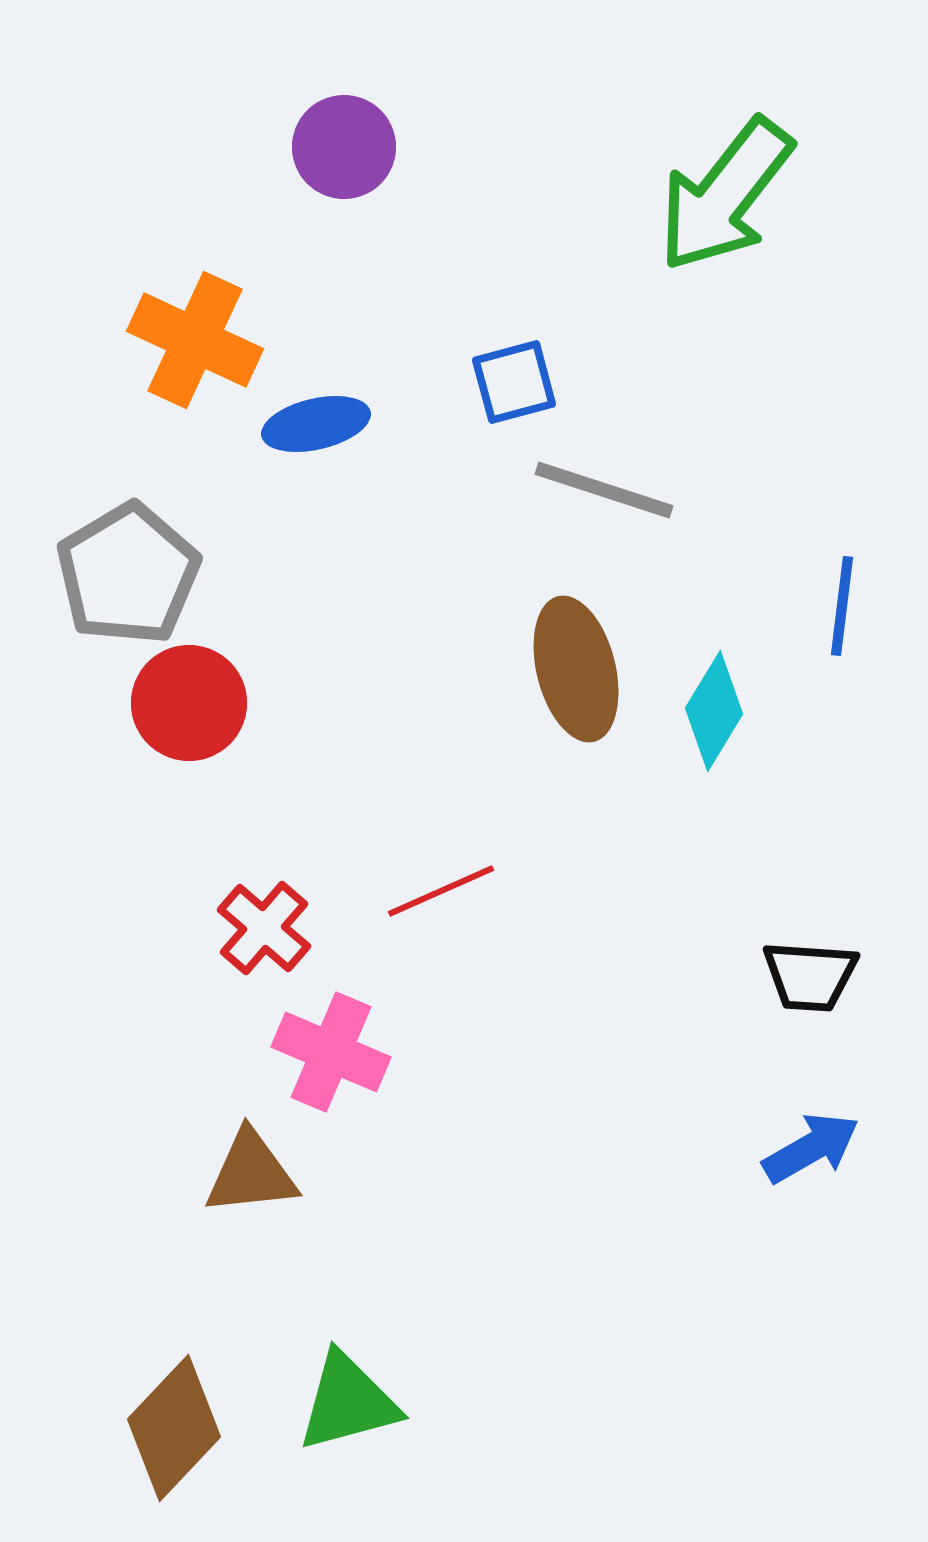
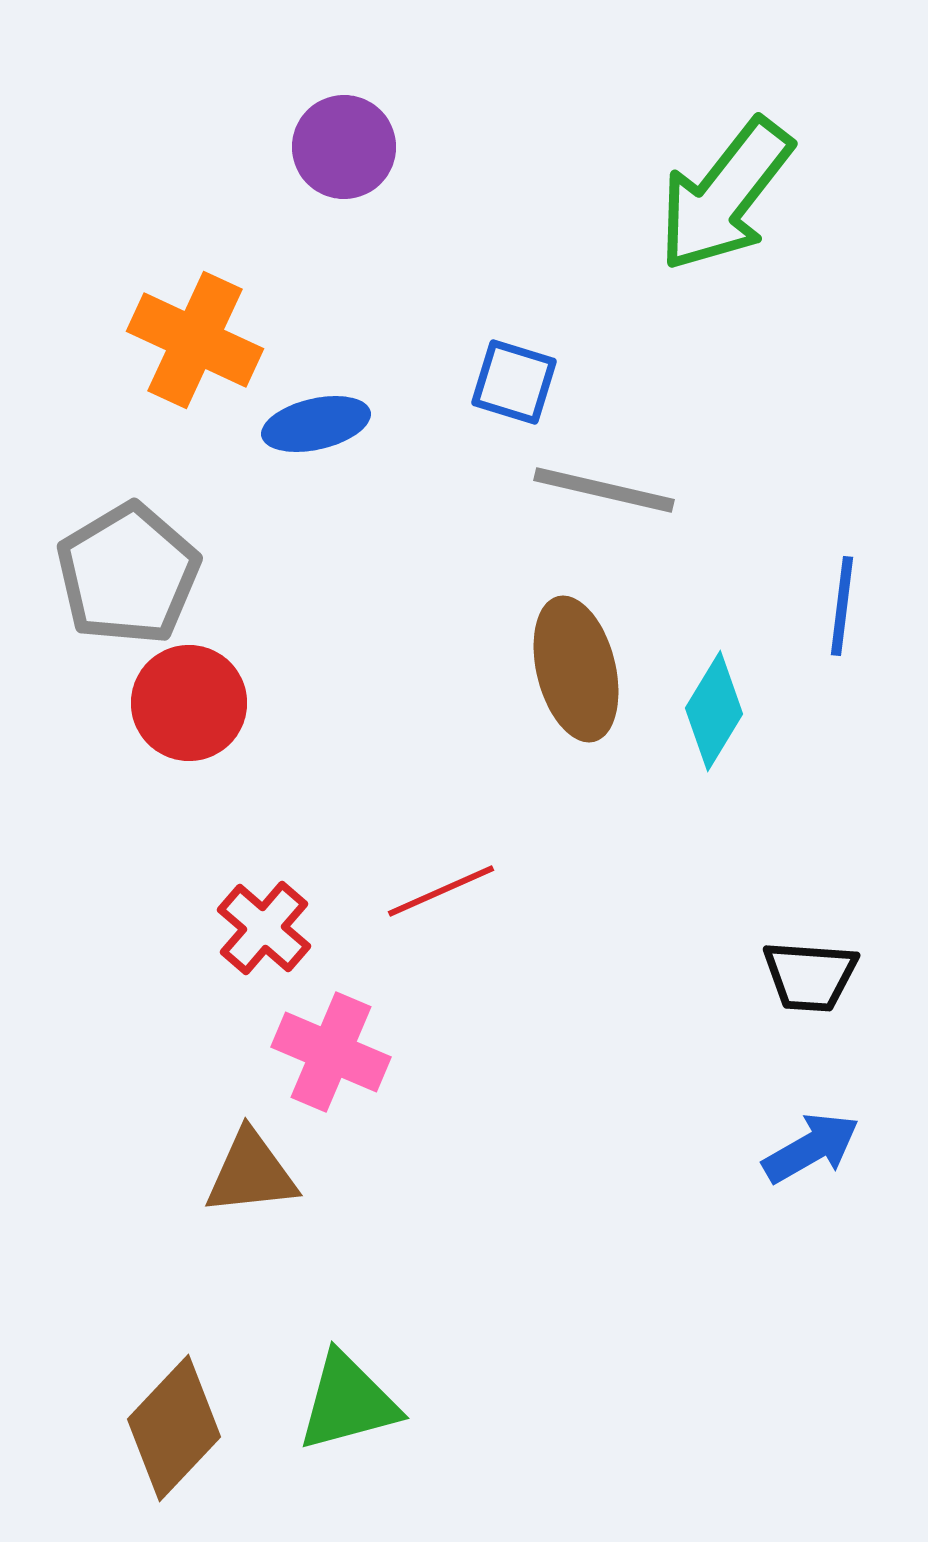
blue square: rotated 32 degrees clockwise
gray line: rotated 5 degrees counterclockwise
